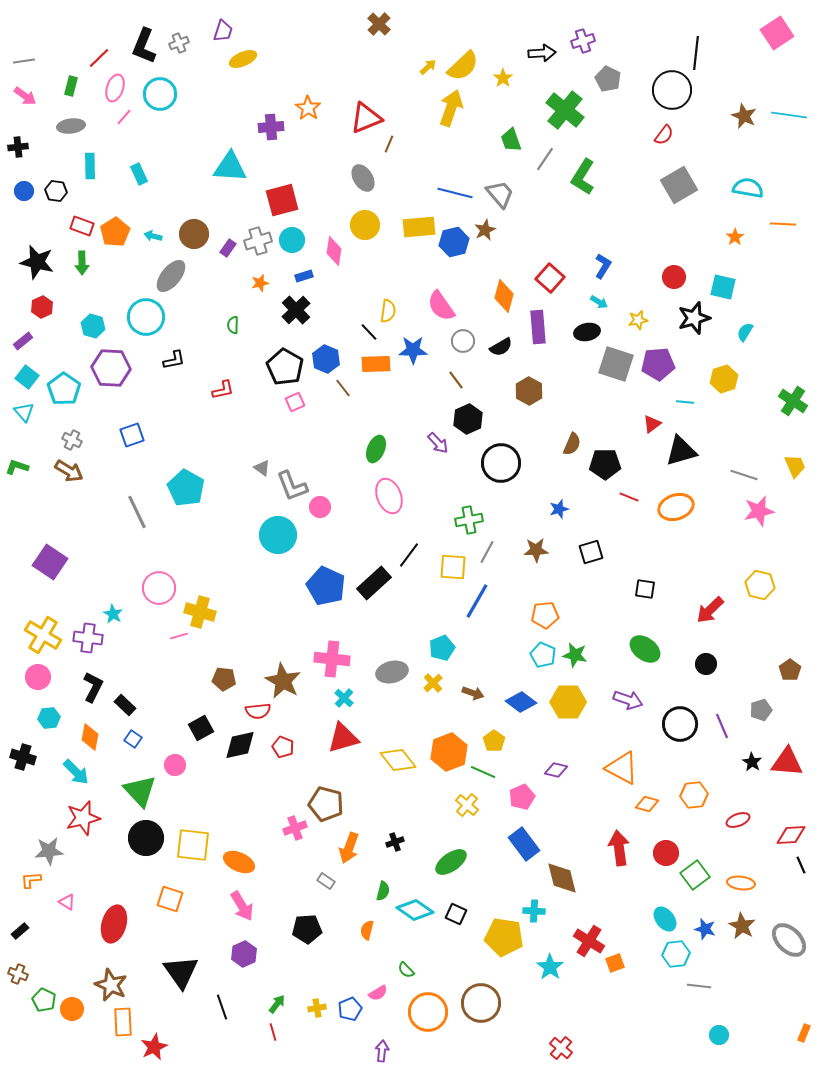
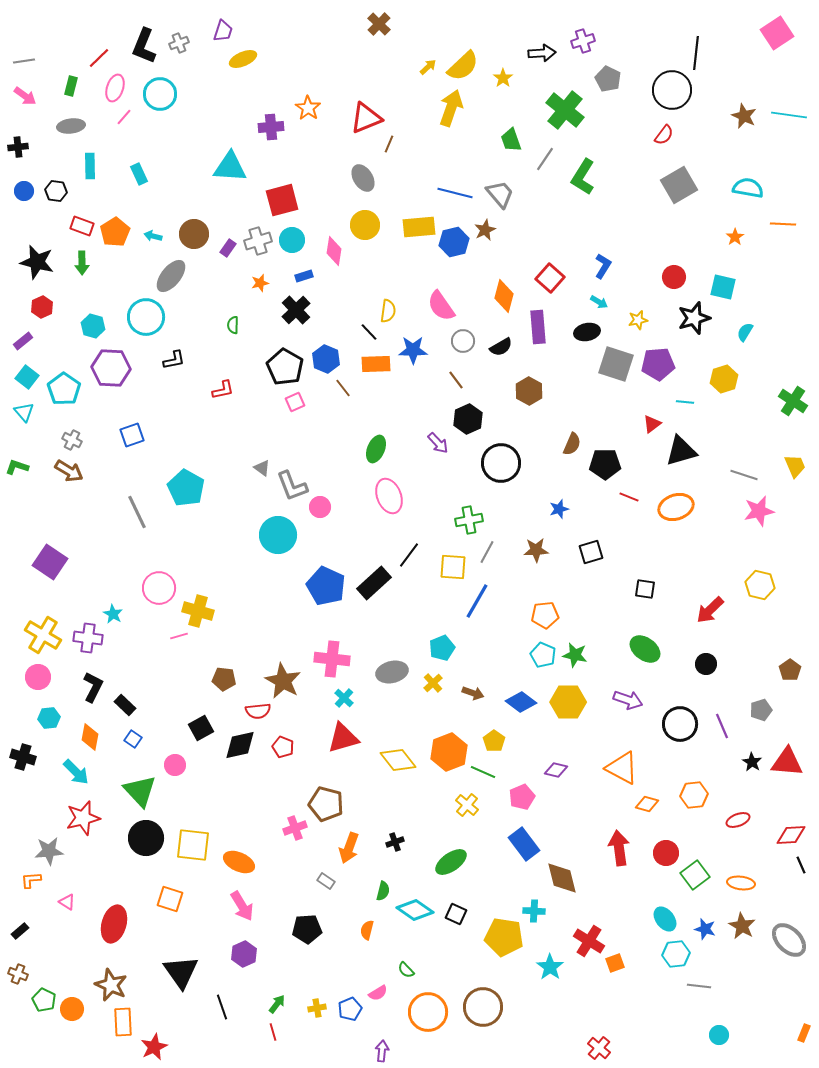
yellow cross at (200, 612): moved 2 px left, 1 px up
brown circle at (481, 1003): moved 2 px right, 4 px down
red cross at (561, 1048): moved 38 px right
